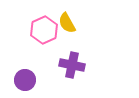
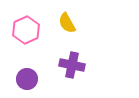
pink hexagon: moved 18 px left
purple circle: moved 2 px right, 1 px up
